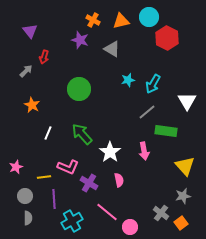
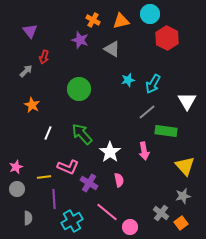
cyan circle: moved 1 px right, 3 px up
gray circle: moved 8 px left, 7 px up
